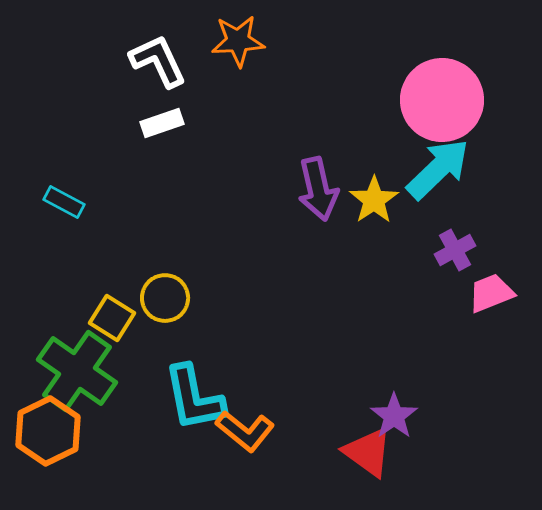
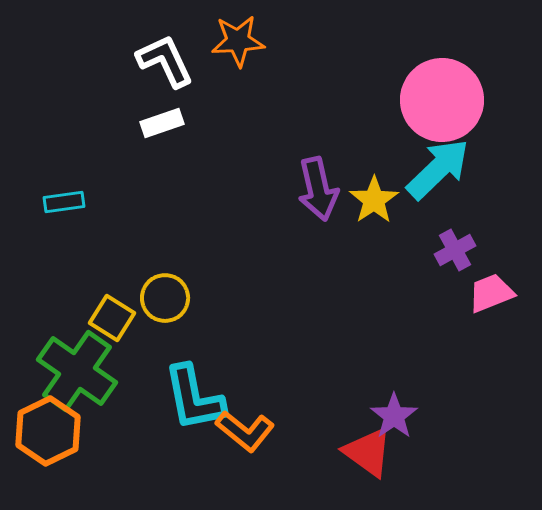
white L-shape: moved 7 px right
cyan rectangle: rotated 36 degrees counterclockwise
